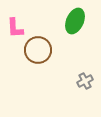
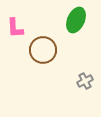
green ellipse: moved 1 px right, 1 px up
brown circle: moved 5 px right
